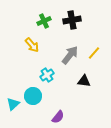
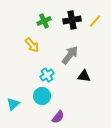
yellow line: moved 1 px right, 32 px up
black triangle: moved 5 px up
cyan circle: moved 9 px right
